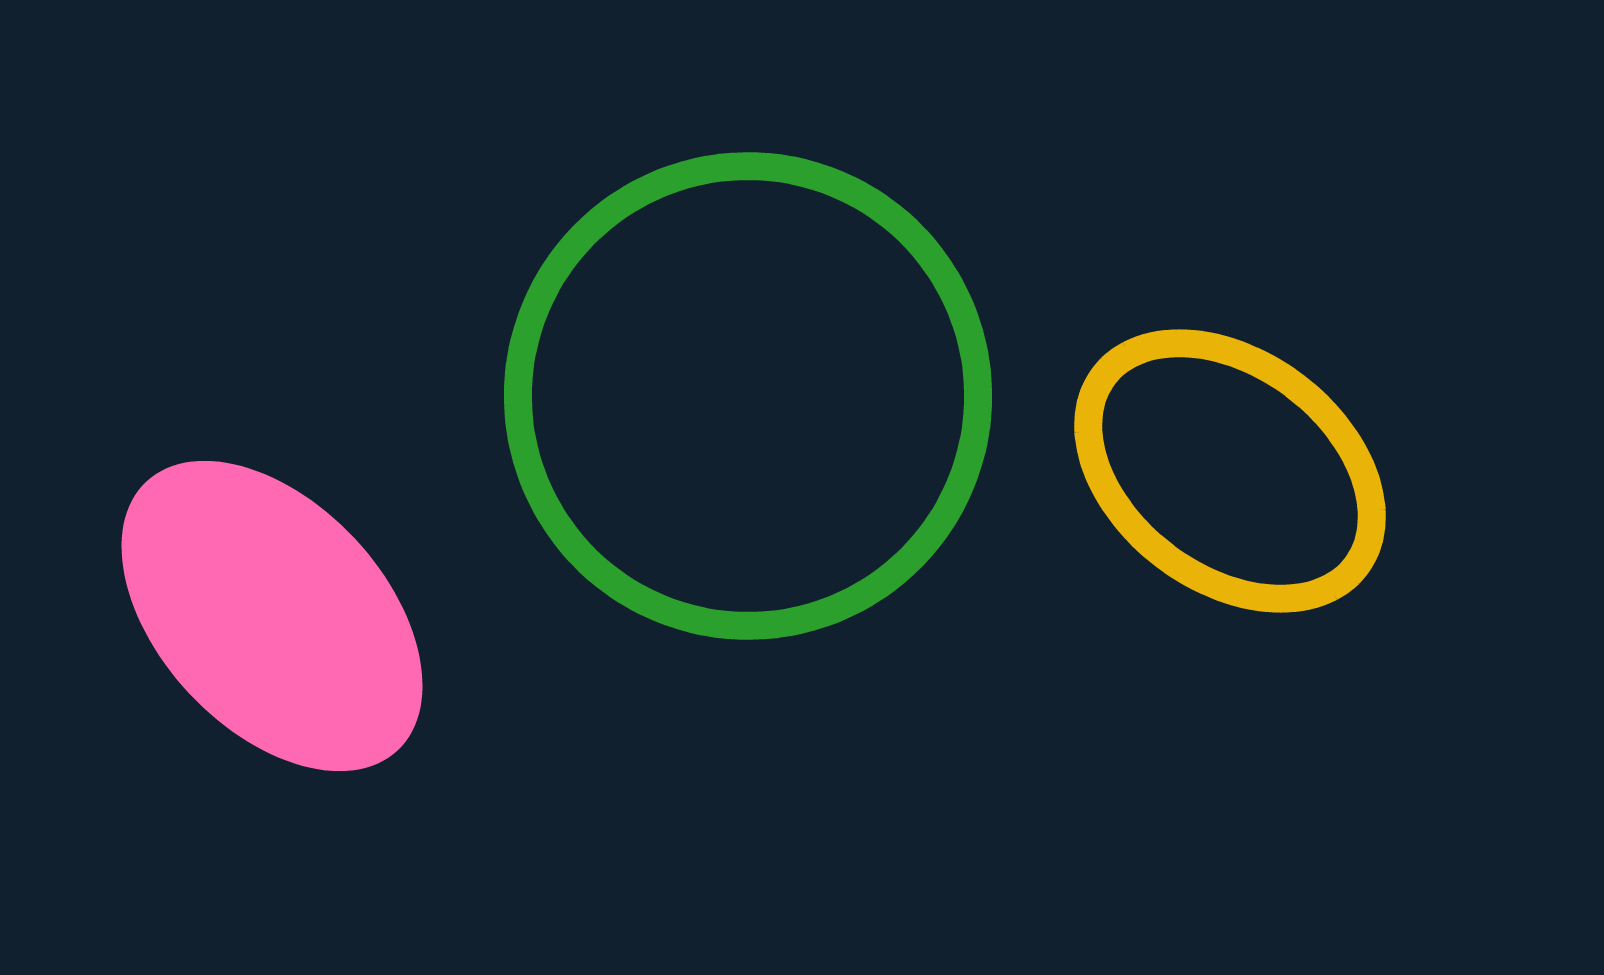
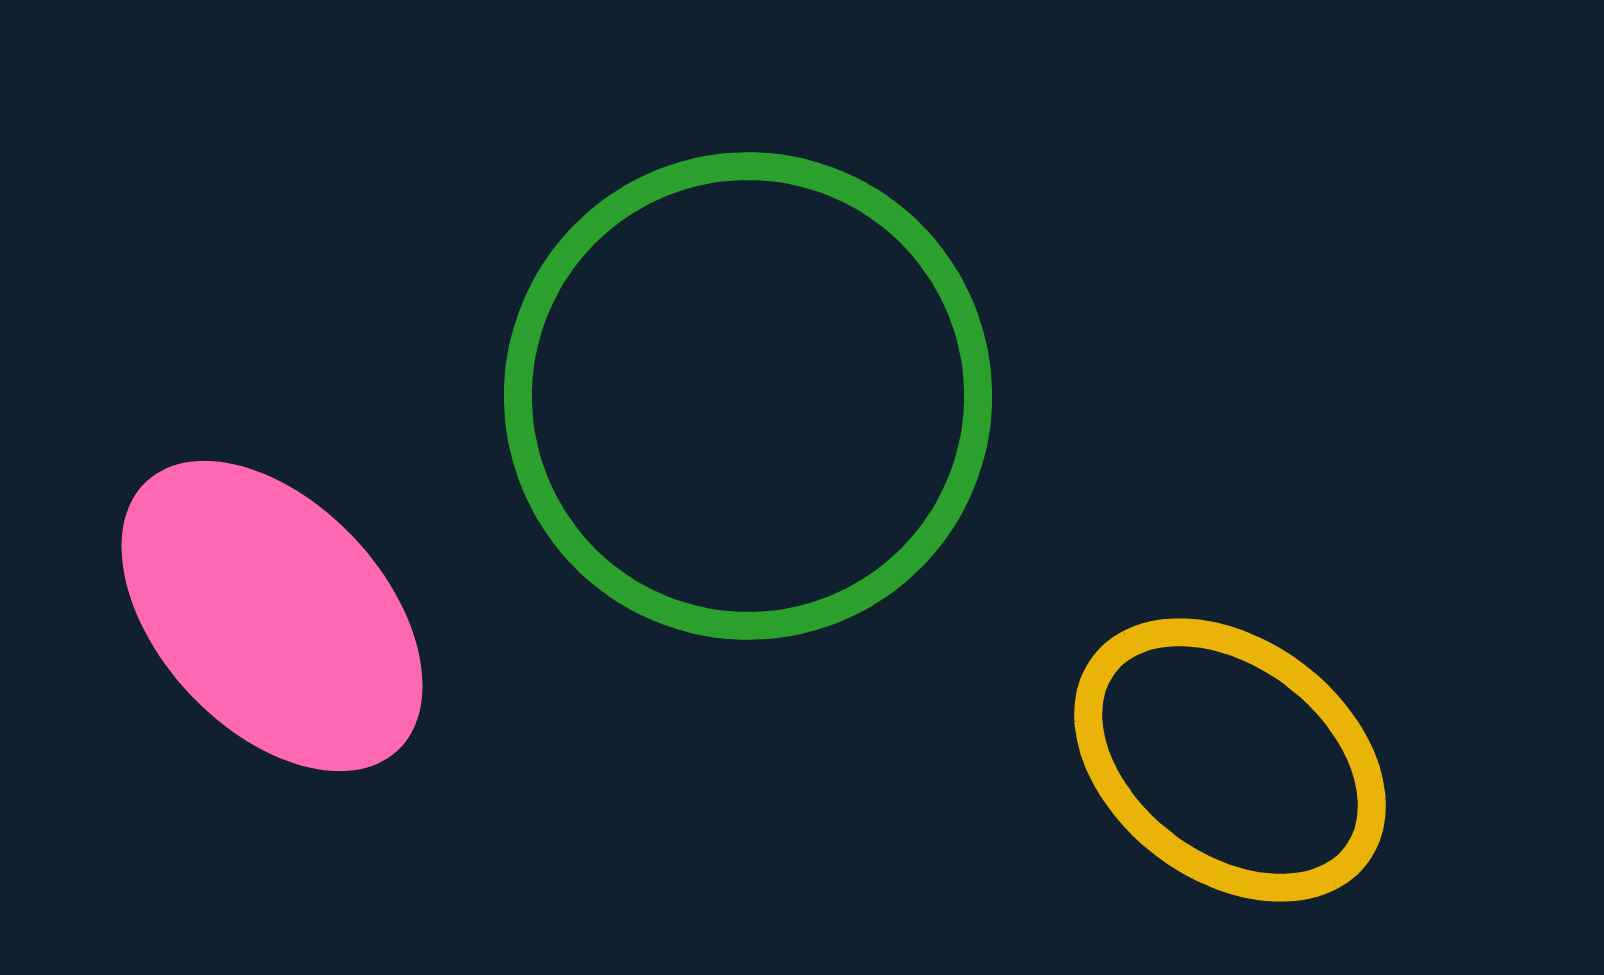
yellow ellipse: moved 289 px down
